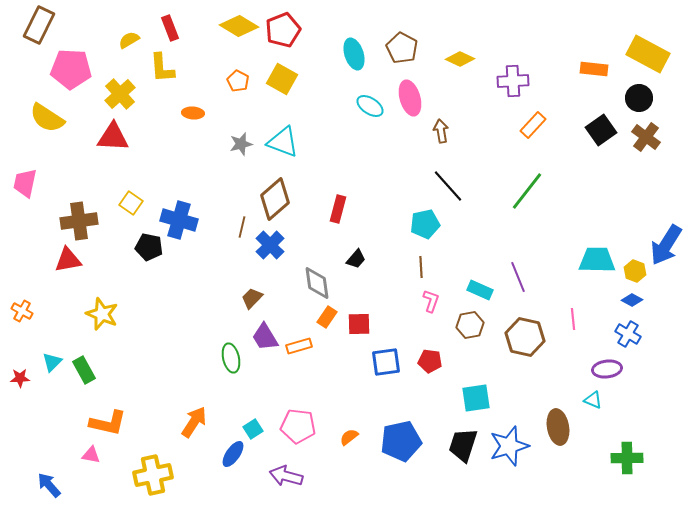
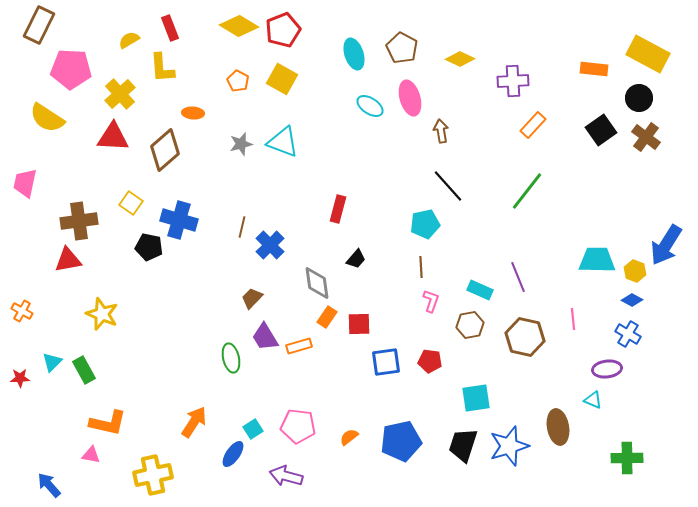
brown diamond at (275, 199): moved 110 px left, 49 px up
